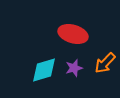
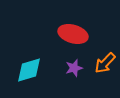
cyan diamond: moved 15 px left
